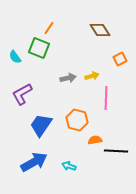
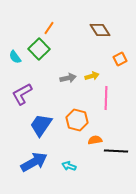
green square: moved 1 px down; rotated 25 degrees clockwise
